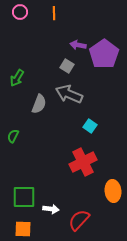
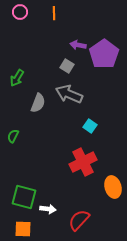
gray semicircle: moved 1 px left, 1 px up
orange ellipse: moved 4 px up; rotated 10 degrees counterclockwise
green square: rotated 15 degrees clockwise
white arrow: moved 3 px left
